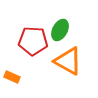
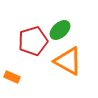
green ellipse: rotated 20 degrees clockwise
red pentagon: rotated 20 degrees counterclockwise
